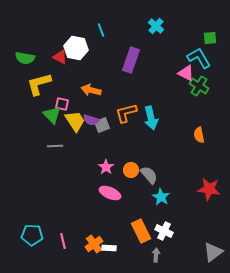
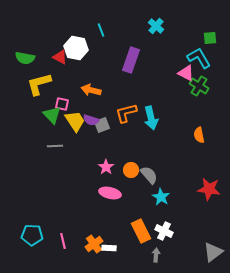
pink ellipse: rotated 10 degrees counterclockwise
